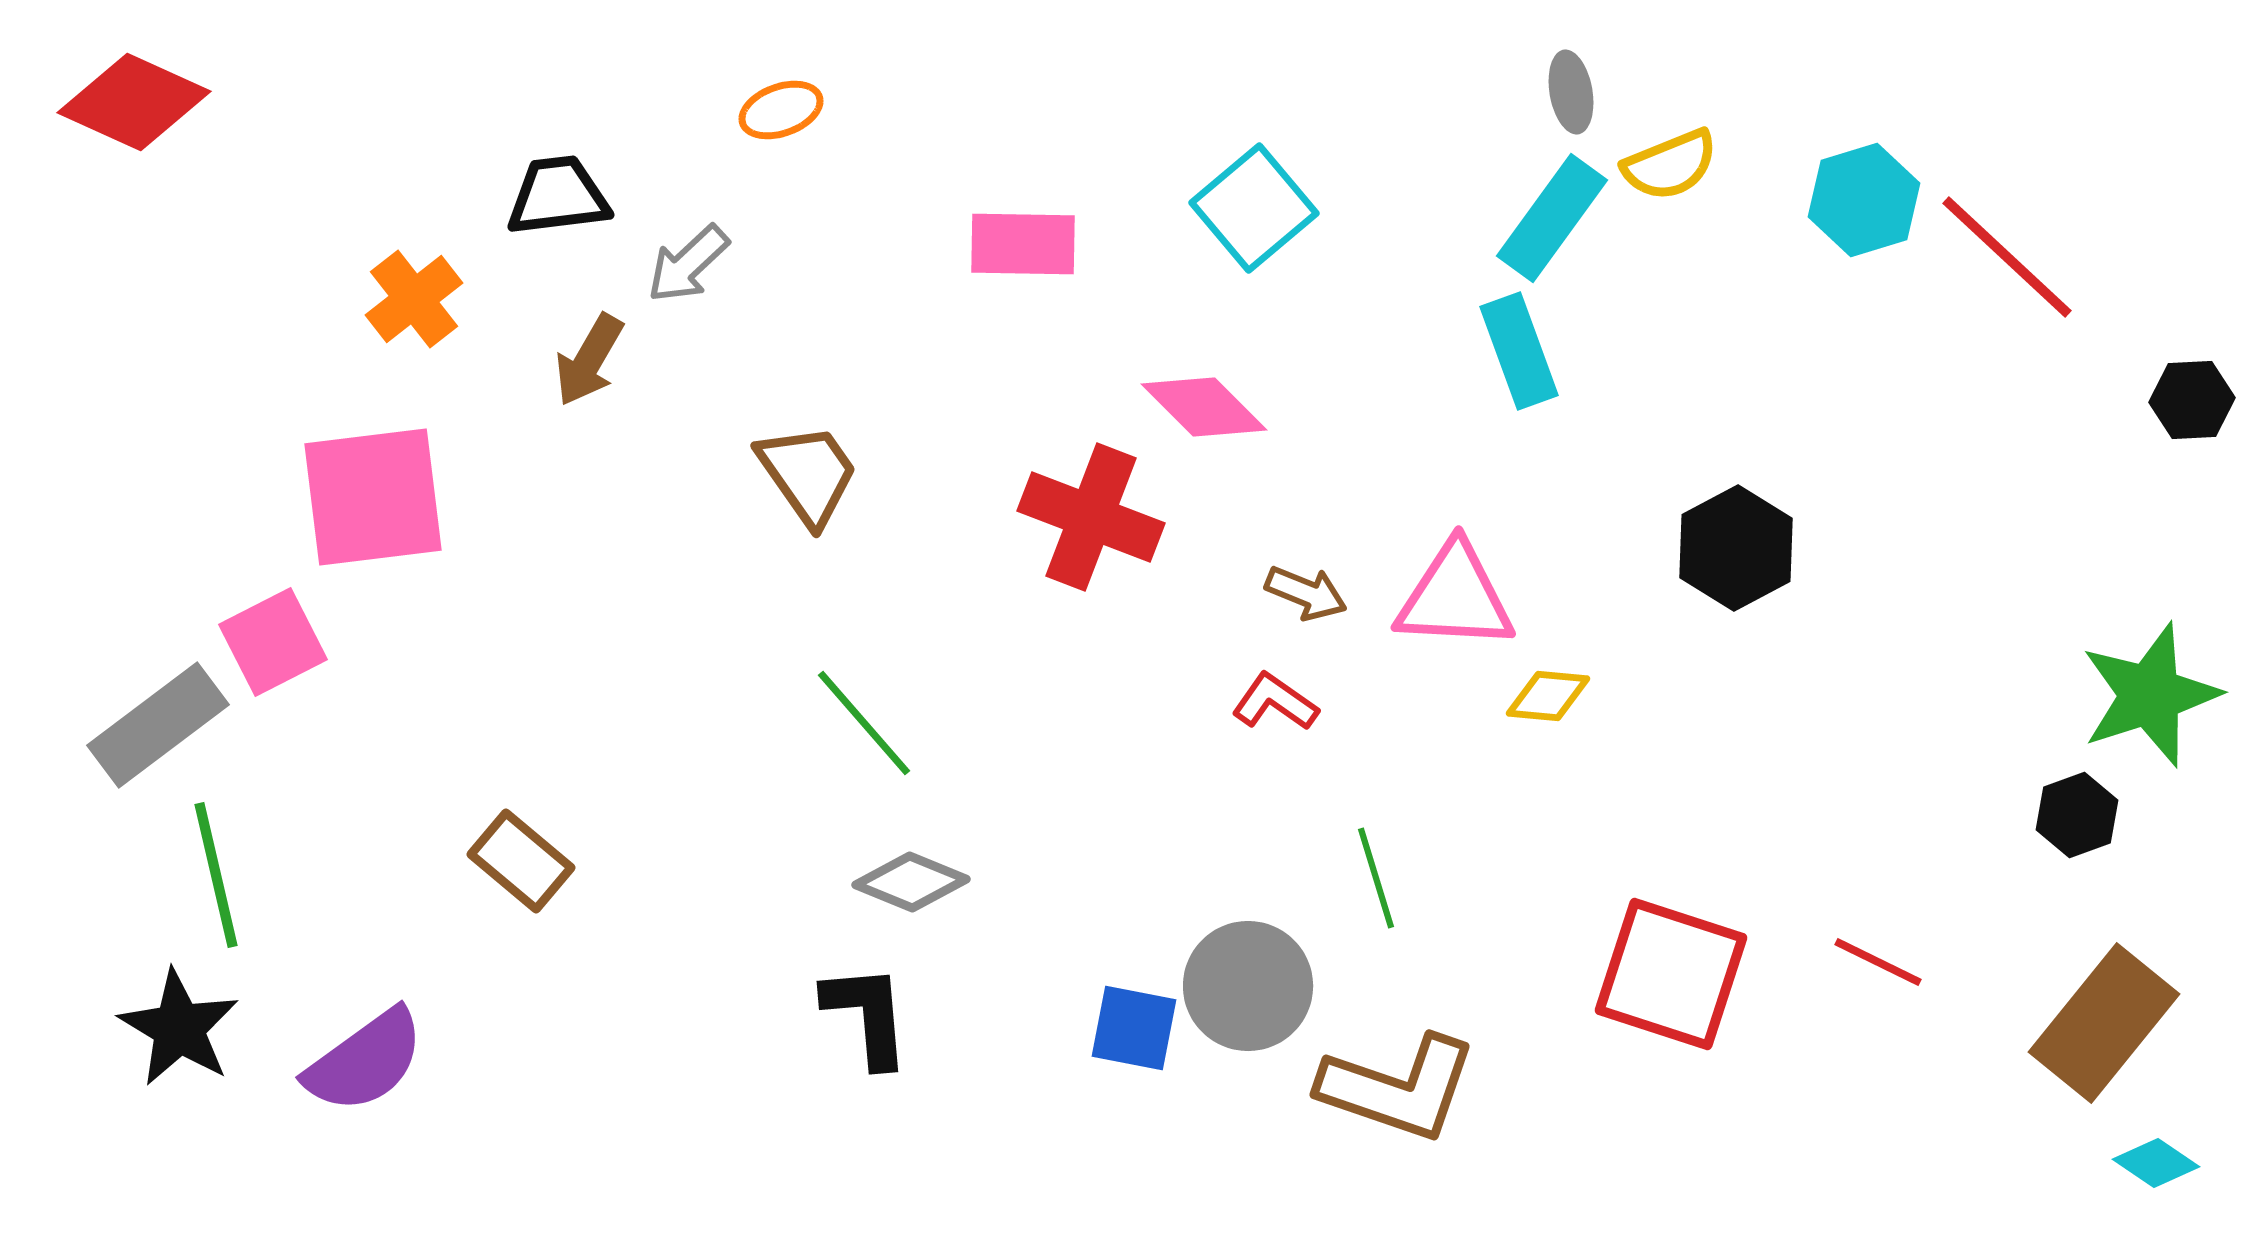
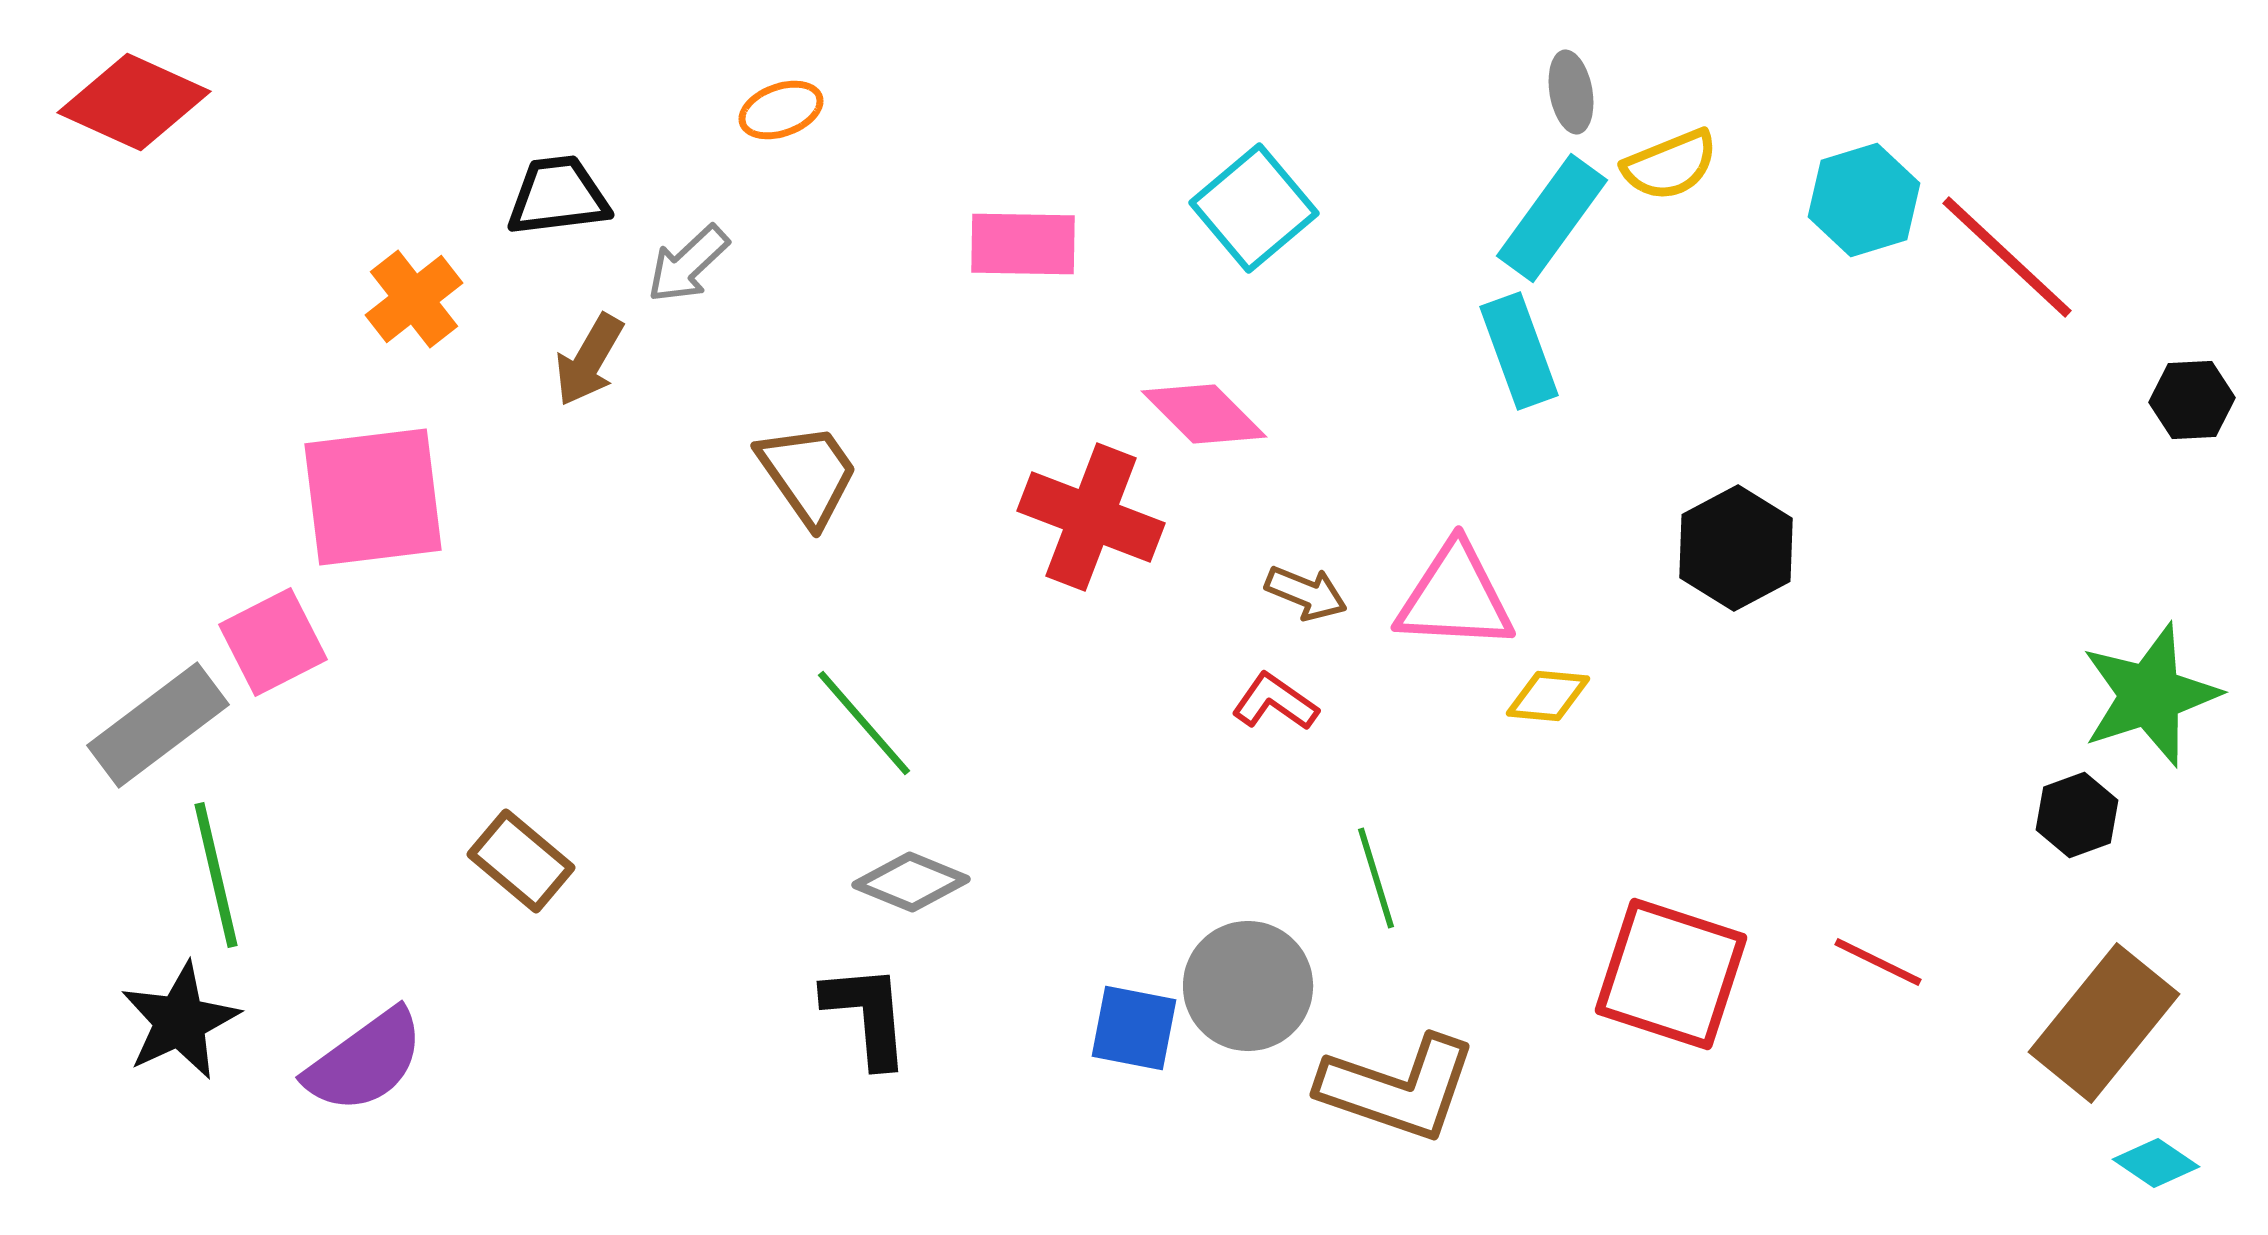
pink diamond at (1204, 407): moved 7 px down
black star at (179, 1028): moved 1 px right, 7 px up; rotated 16 degrees clockwise
